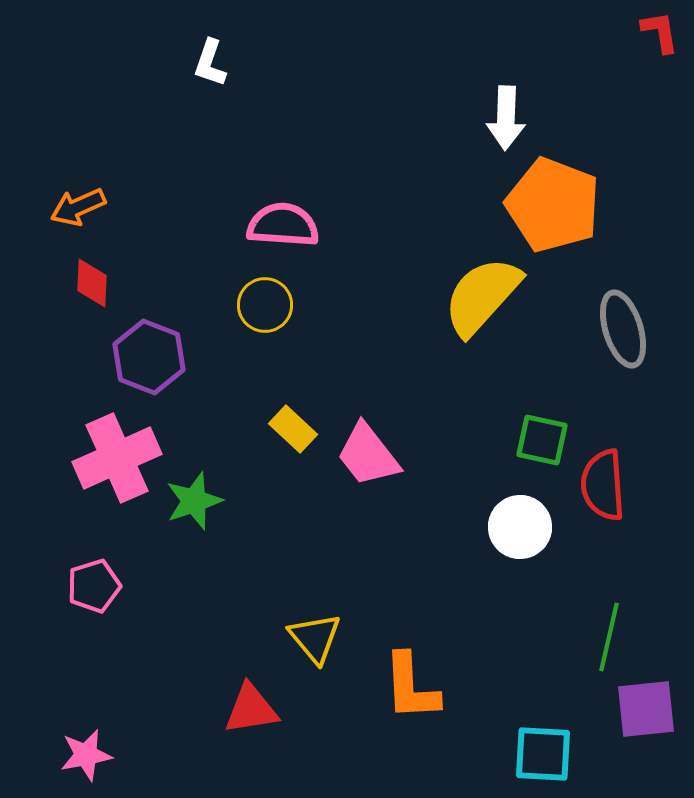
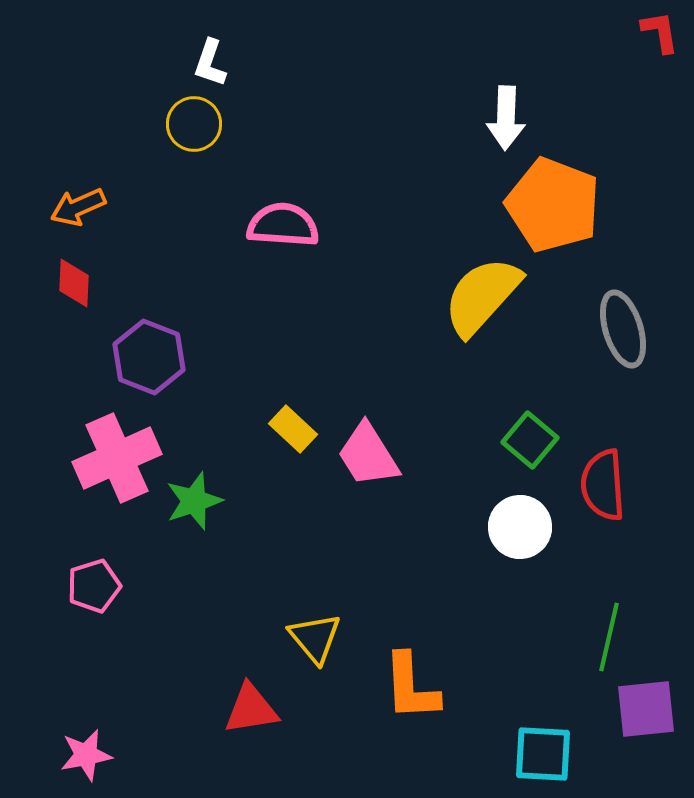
red diamond: moved 18 px left
yellow circle: moved 71 px left, 181 px up
green square: moved 12 px left; rotated 28 degrees clockwise
pink trapezoid: rotated 6 degrees clockwise
